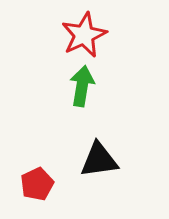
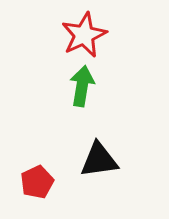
red pentagon: moved 2 px up
